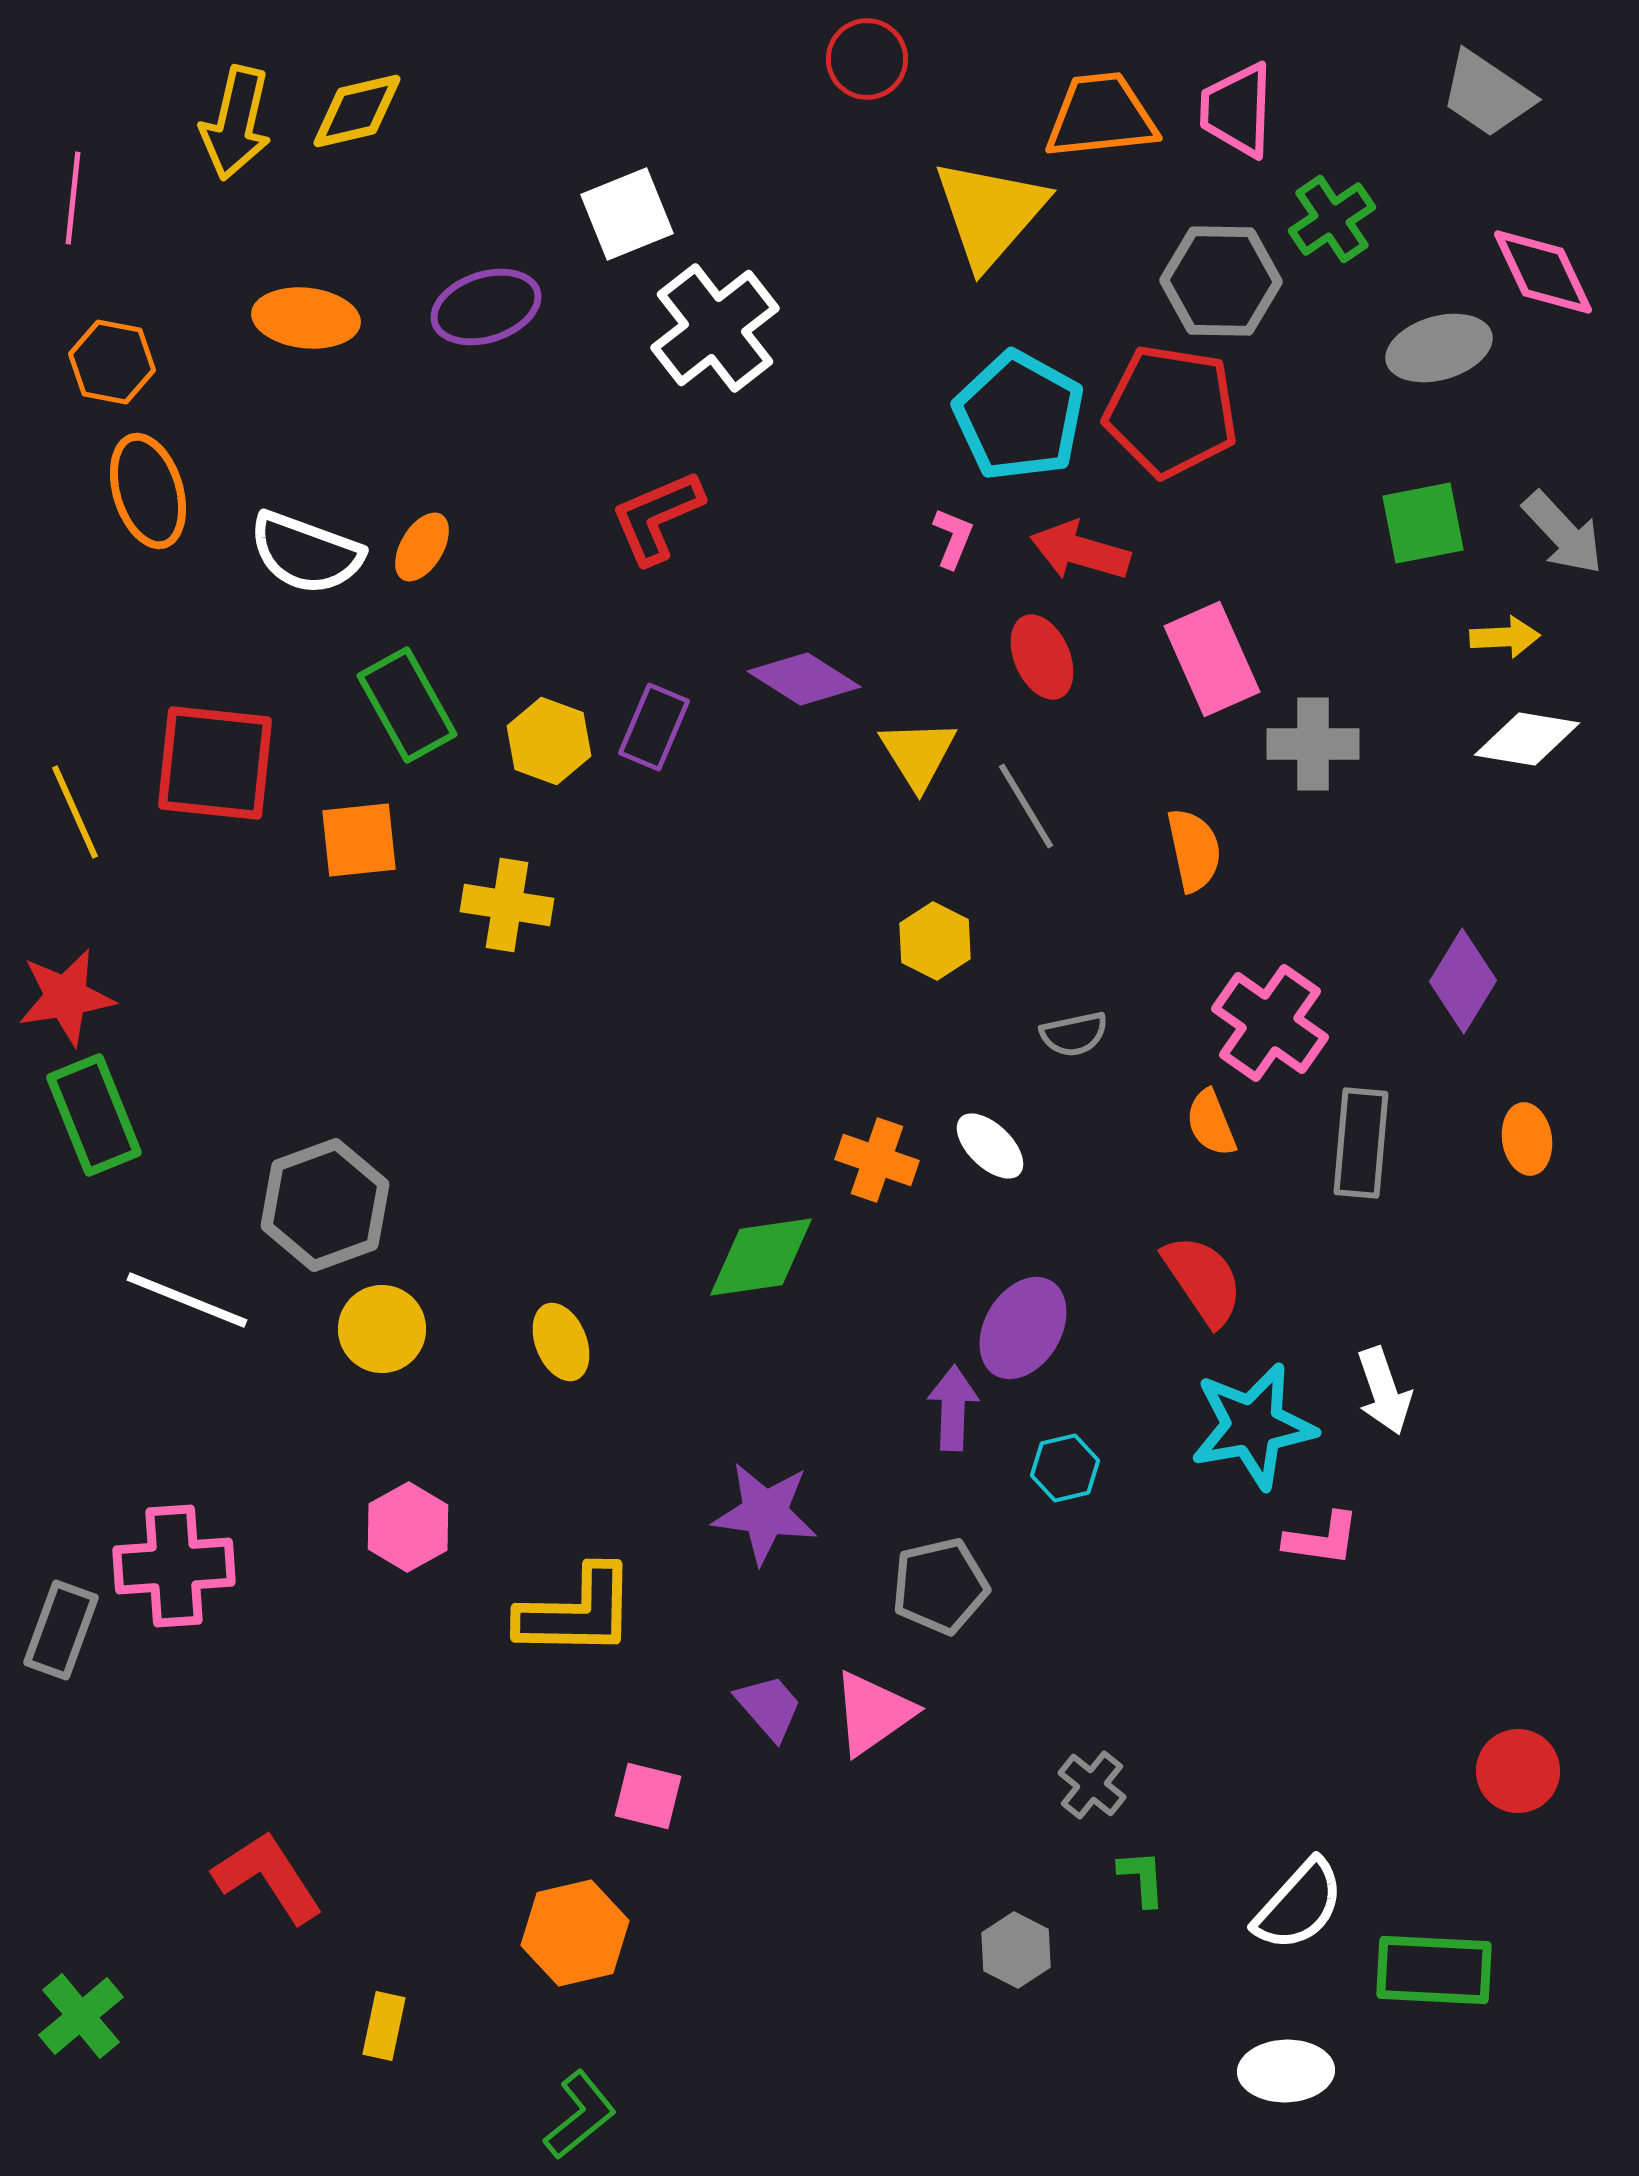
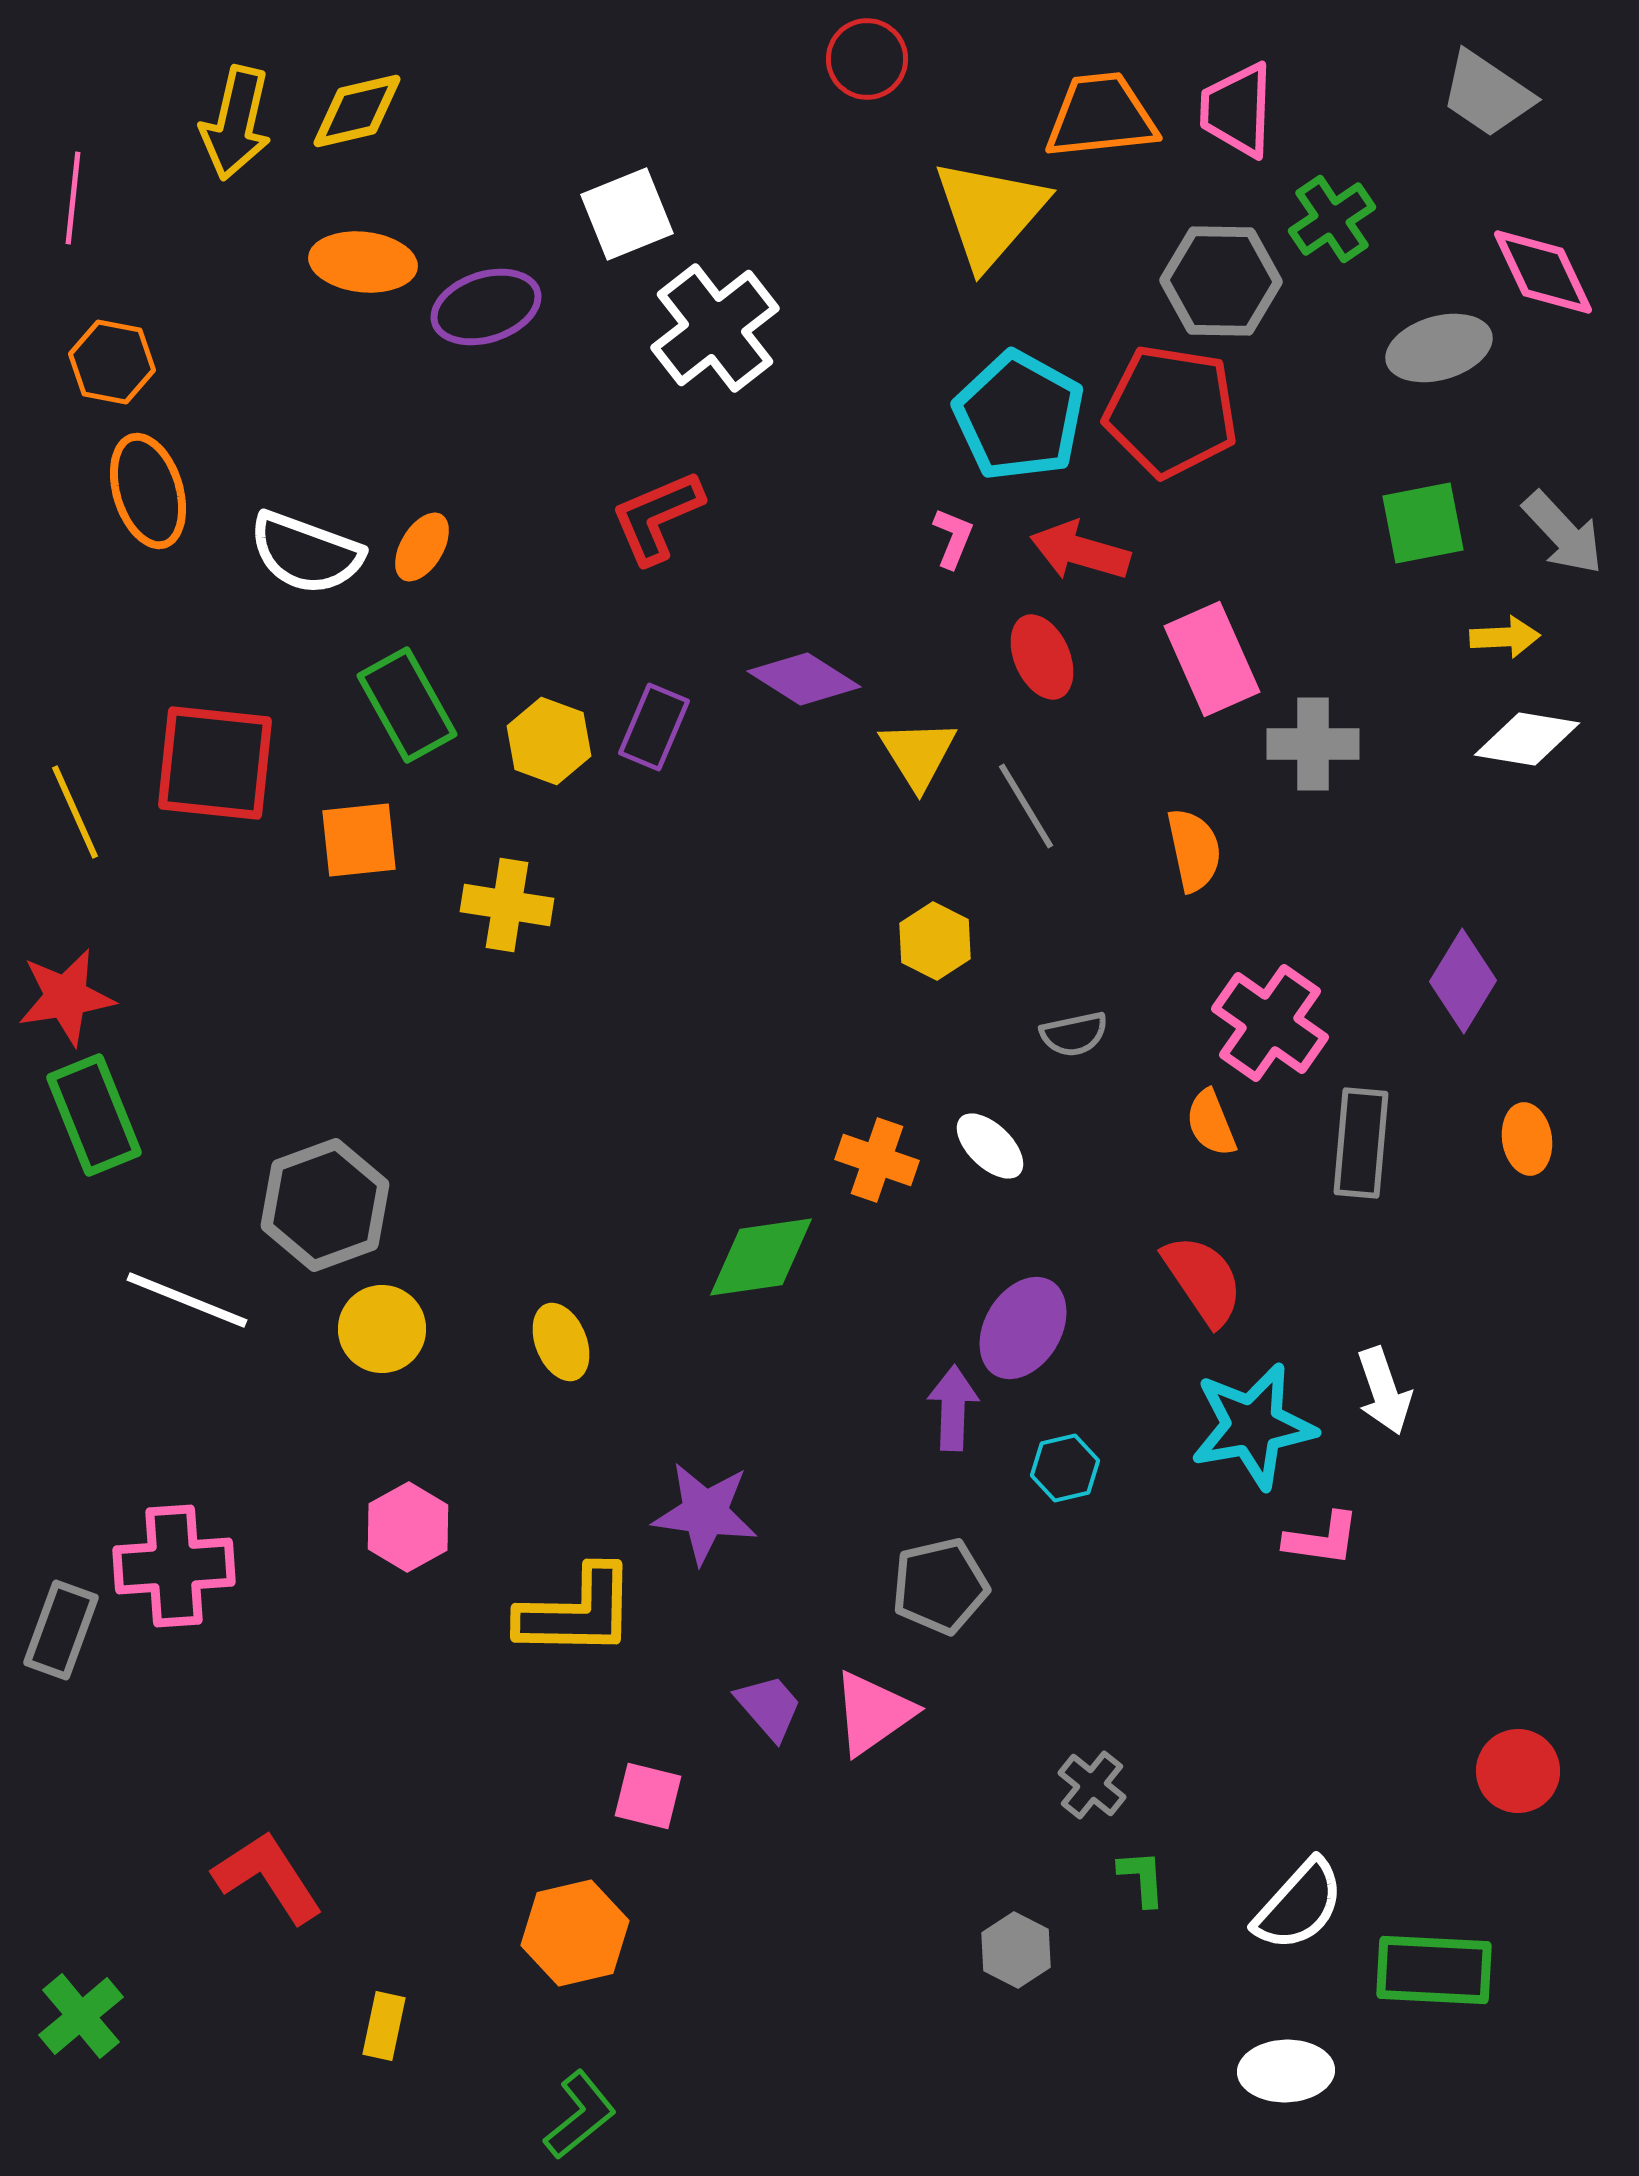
orange ellipse at (306, 318): moved 57 px right, 56 px up
purple star at (765, 1513): moved 60 px left
